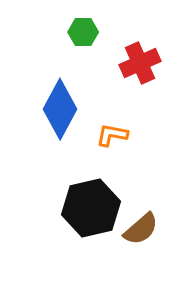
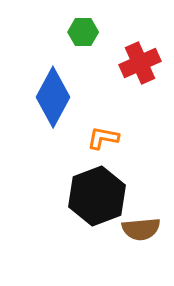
blue diamond: moved 7 px left, 12 px up
orange L-shape: moved 9 px left, 3 px down
black hexagon: moved 6 px right, 12 px up; rotated 8 degrees counterclockwise
brown semicircle: rotated 36 degrees clockwise
